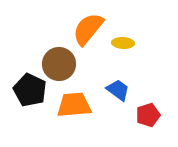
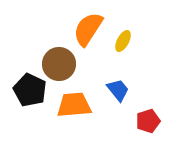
orange semicircle: rotated 6 degrees counterclockwise
yellow ellipse: moved 2 px up; rotated 65 degrees counterclockwise
blue trapezoid: rotated 15 degrees clockwise
red pentagon: moved 6 px down
